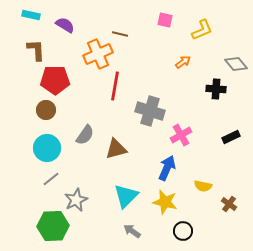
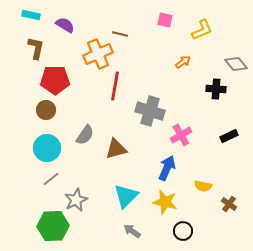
brown L-shape: moved 2 px up; rotated 15 degrees clockwise
black rectangle: moved 2 px left, 1 px up
